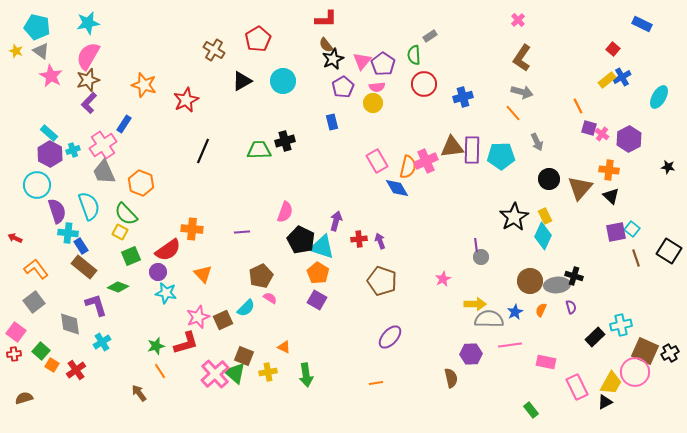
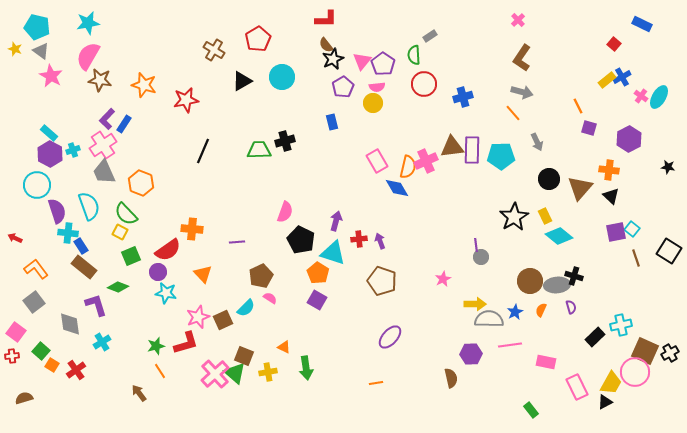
red square at (613, 49): moved 1 px right, 5 px up
yellow star at (16, 51): moved 1 px left, 2 px up
brown star at (88, 80): moved 12 px right; rotated 25 degrees clockwise
cyan circle at (283, 81): moved 1 px left, 4 px up
red star at (186, 100): rotated 15 degrees clockwise
purple L-shape at (89, 103): moved 18 px right, 16 px down
pink cross at (602, 134): moved 39 px right, 38 px up
purple line at (242, 232): moved 5 px left, 10 px down
cyan diamond at (543, 236): moved 16 px right; rotated 76 degrees counterclockwise
cyan triangle at (322, 247): moved 11 px right, 6 px down
red cross at (14, 354): moved 2 px left, 2 px down
green arrow at (306, 375): moved 7 px up
